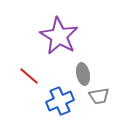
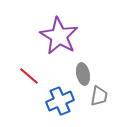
gray trapezoid: rotated 70 degrees counterclockwise
